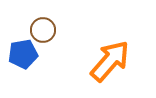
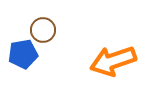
orange arrow: moved 3 px right; rotated 150 degrees counterclockwise
